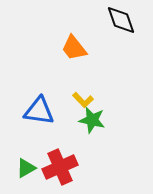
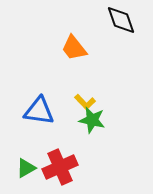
yellow L-shape: moved 2 px right, 2 px down
